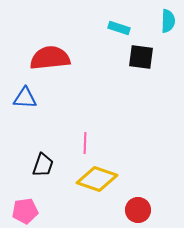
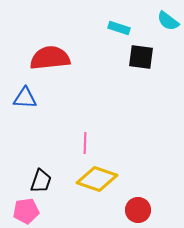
cyan semicircle: rotated 125 degrees clockwise
black trapezoid: moved 2 px left, 16 px down
pink pentagon: moved 1 px right
